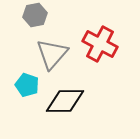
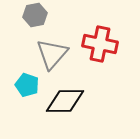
red cross: rotated 16 degrees counterclockwise
